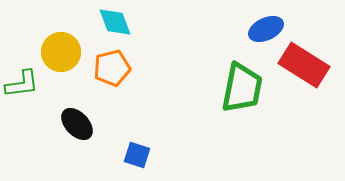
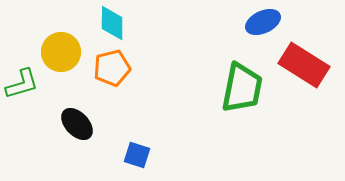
cyan diamond: moved 3 px left, 1 px down; rotated 21 degrees clockwise
blue ellipse: moved 3 px left, 7 px up
green L-shape: rotated 9 degrees counterclockwise
